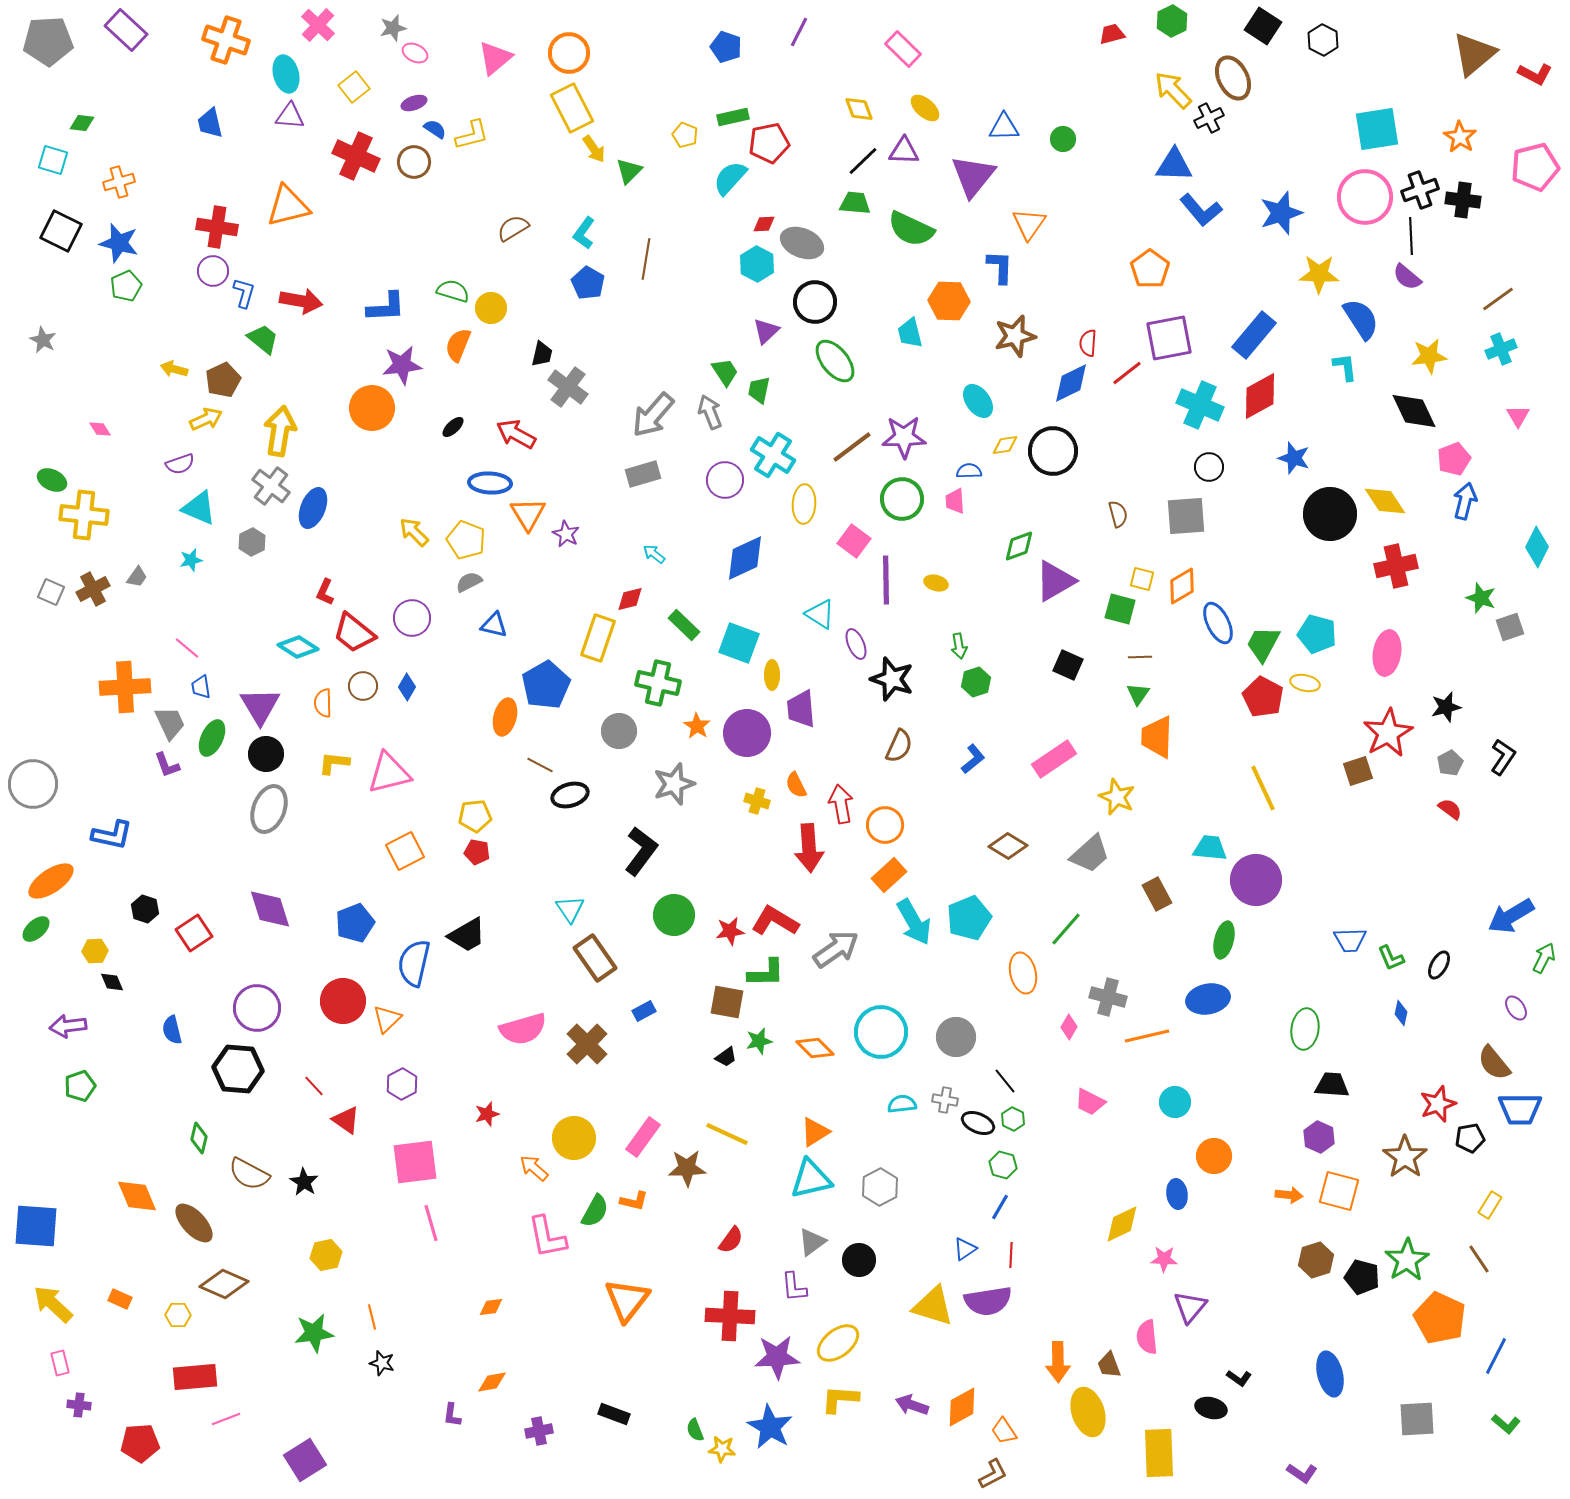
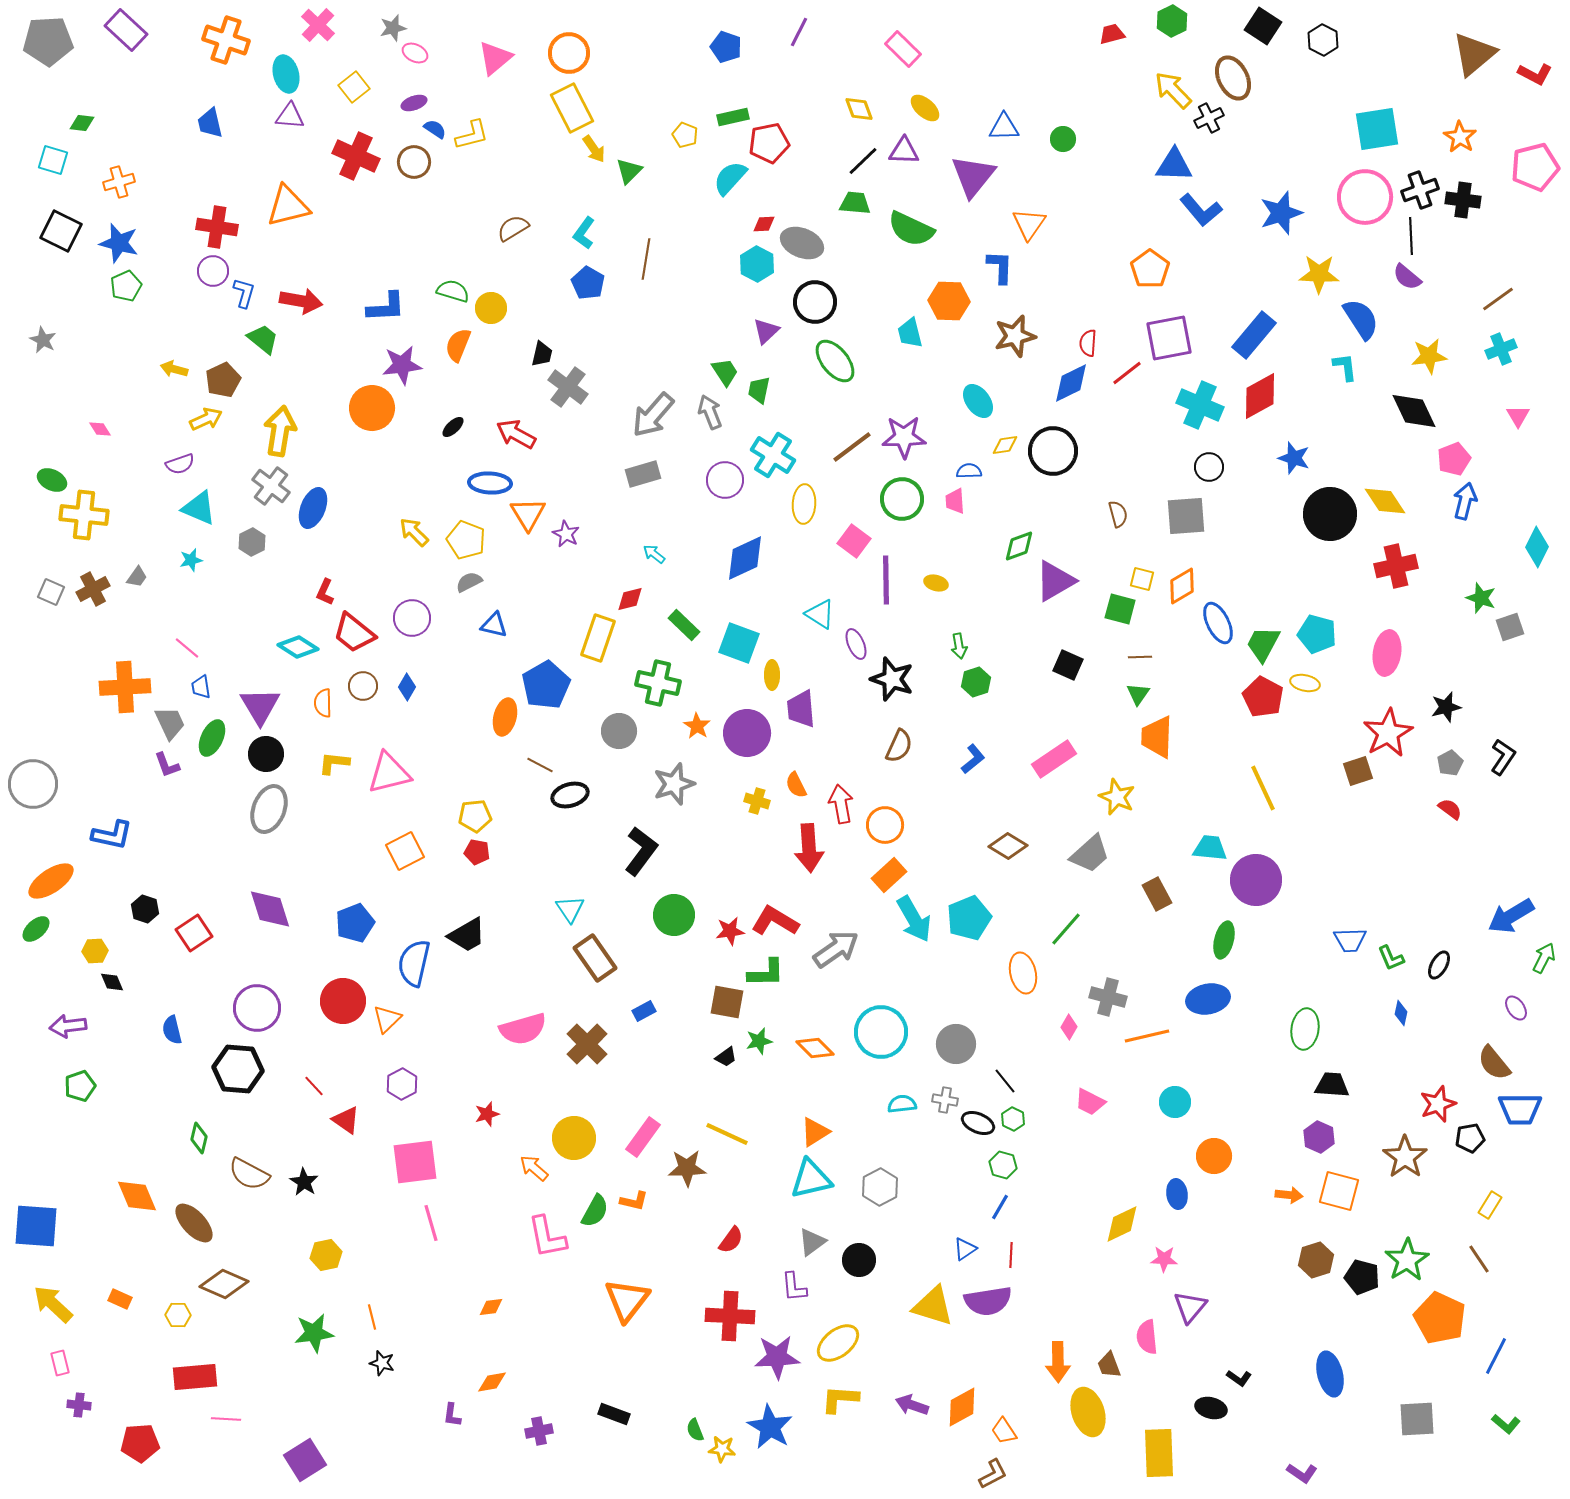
cyan arrow at (914, 922): moved 3 px up
gray circle at (956, 1037): moved 7 px down
pink line at (226, 1419): rotated 24 degrees clockwise
